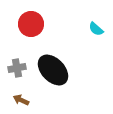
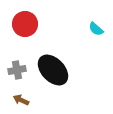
red circle: moved 6 px left
gray cross: moved 2 px down
